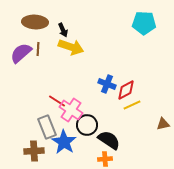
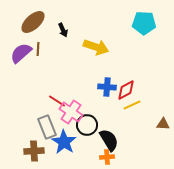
brown ellipse: moved 2 px left; rotated 45 degrees counterclockwise
yellow arrow: moved 25 px right
blue cross: moved 3 px down; rotated 18 degrees counterclockwise
pink cross: moved 2 px down
brown triangle: rotated 16 degrees clockwise
black semicircle: rotated 25 degrees clockwise
orange cross: moved 2 px right, 2 px up
